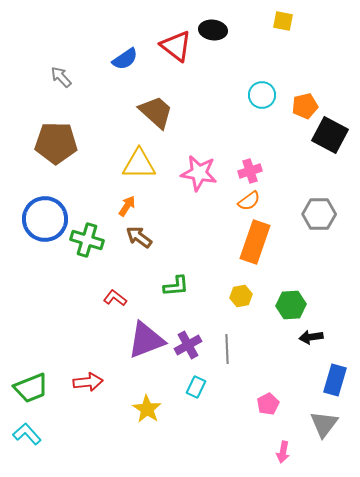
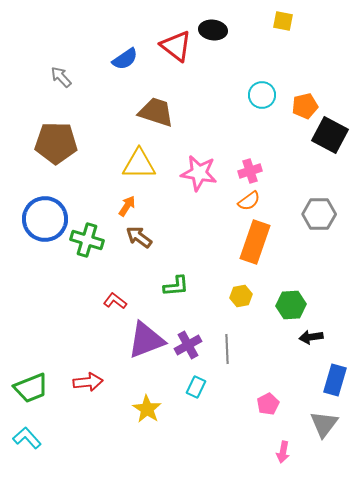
brown trapezoid: rotated 24 degrees counterclockwise
red L-shape: moved 3 px down
cyan L-shape: moved 4 px down
